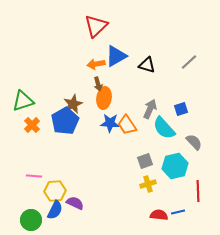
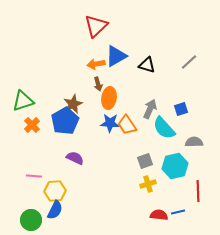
orange ellipse: moved 5 px right
gray semicircle: rotated 48 degrees counterclockwise
purple semicircle: moved 45 px up
